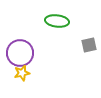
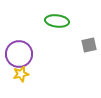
purple circle: moved 1 px left, 1 px down
yellow star: moved 1 px left, 1 px down
